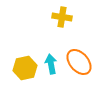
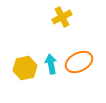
yellow cross: rotated 36 degrees counterclockwise
orange ellipse: rotated 76 degrees counterclockwise
